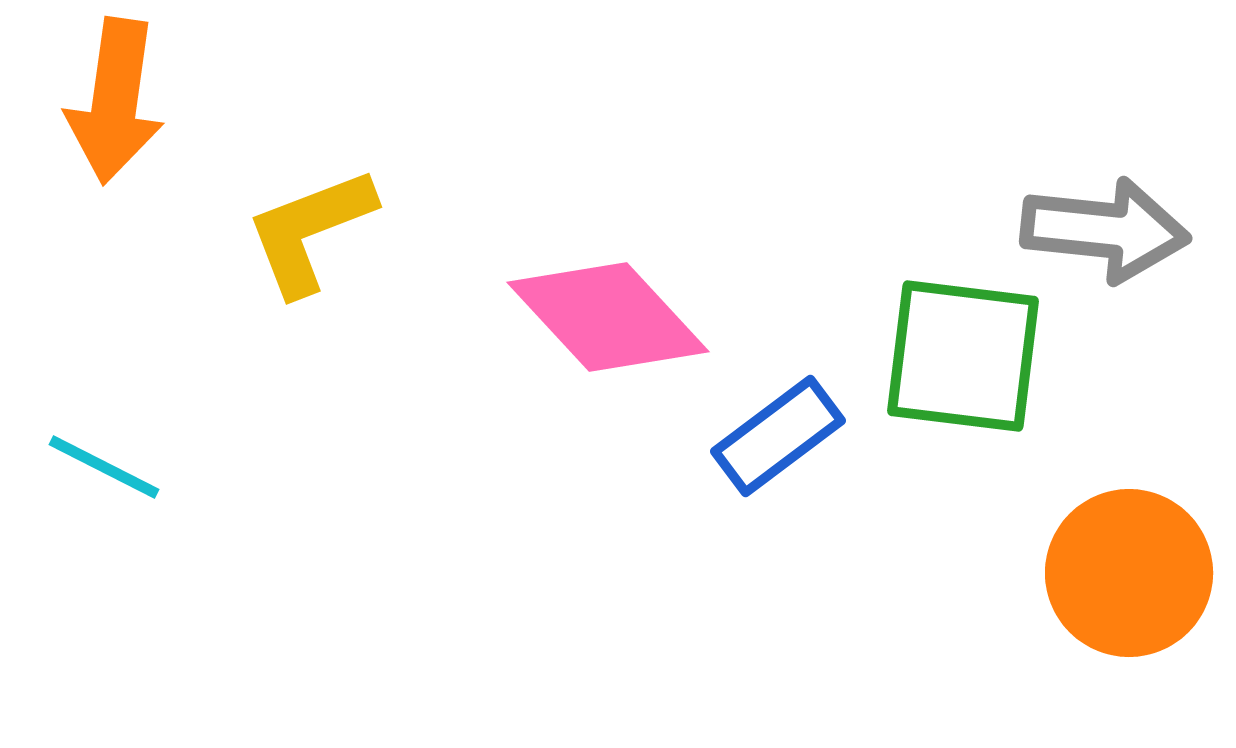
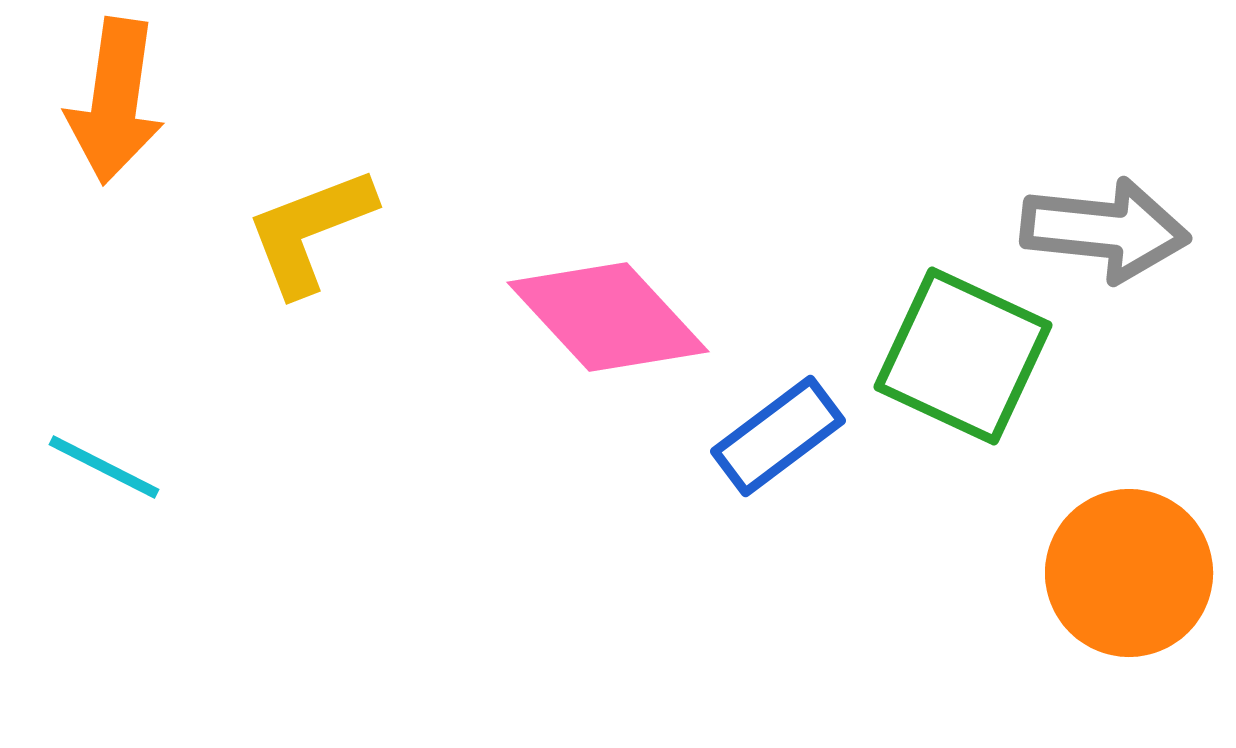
green square: rotated 18 degrees clockwise
